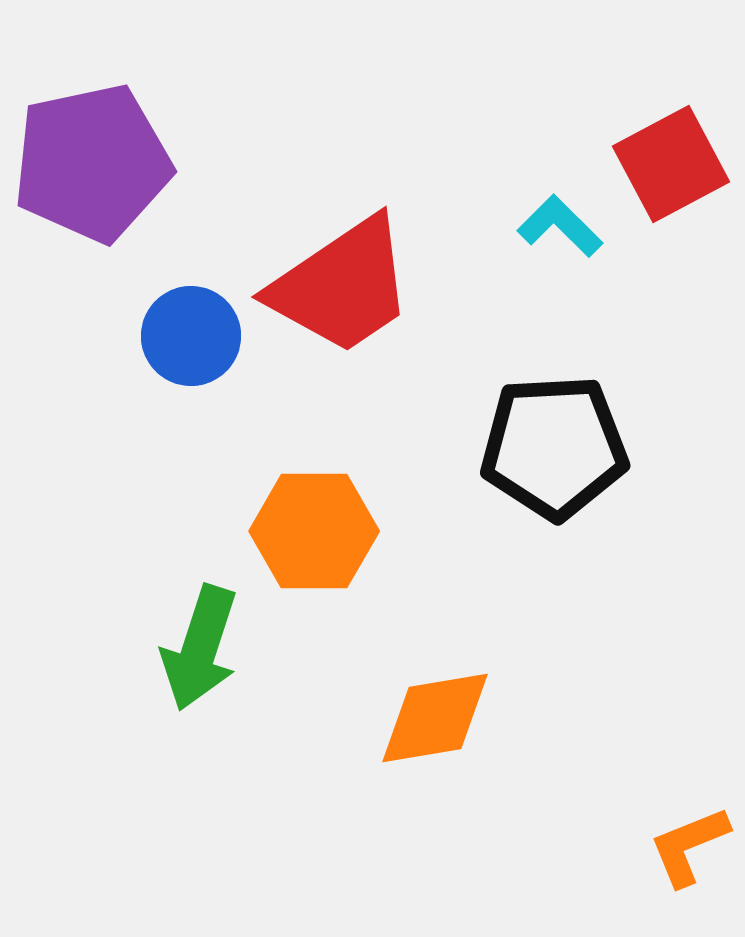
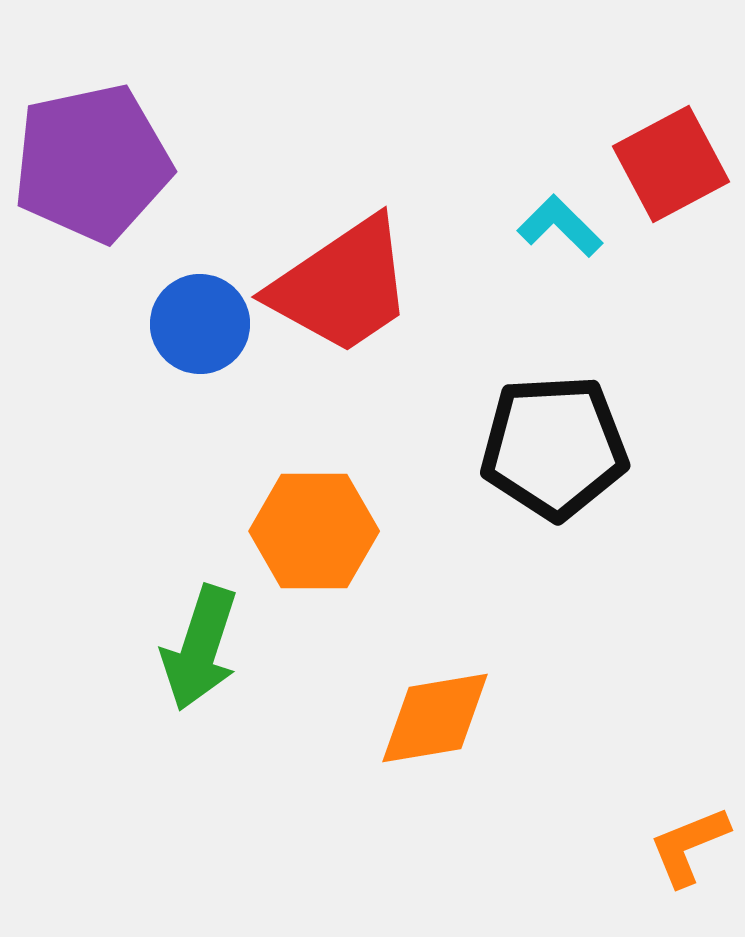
blue circle: moved 9 px right, 12 px up
